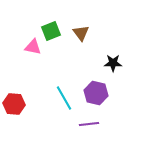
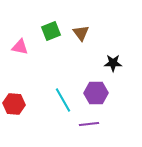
pink triangle: moved 13 px left
purple hexagon: rotated 15 degrees counterclockwise
cyan line: moved 1 px left, 2 px down
